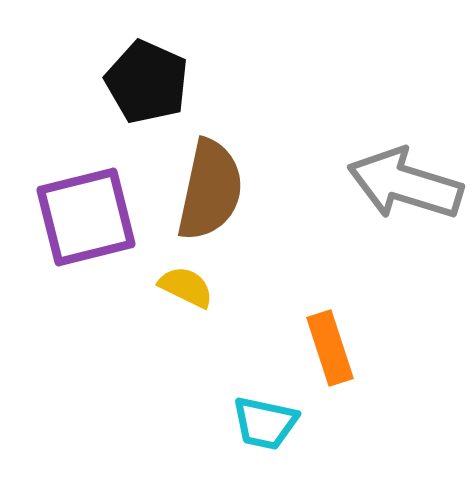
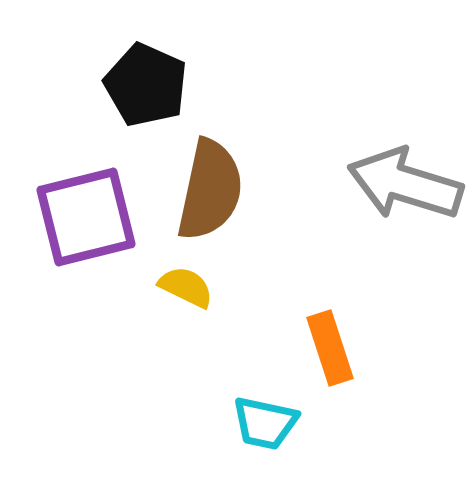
black pentagon: moved 1 px left, 3 px down
